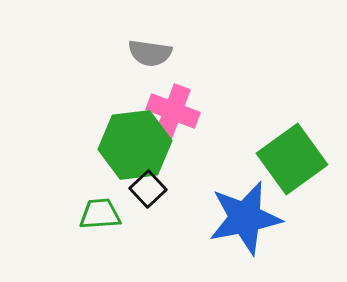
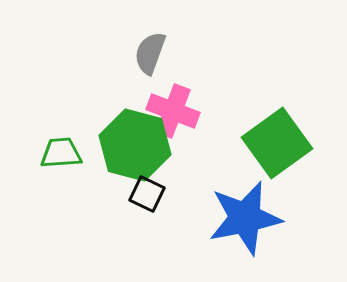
gray semicircle: rotated 102 degrees clockwise
green hexagon: rotated 22 degrees clockwise
green square: moved 15 px left, 16 px up
black square: moved 1 px left, 5 px down; rotated 21 degrees counterclockwise
green trapezoid: moved 39 px left, 61 px up
